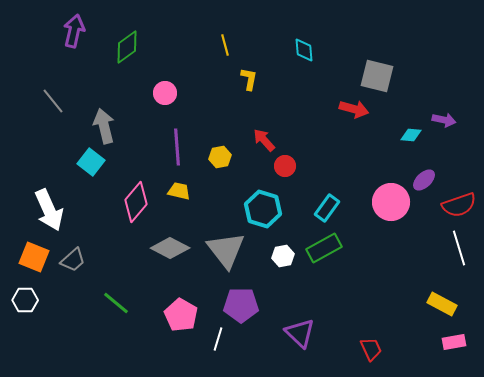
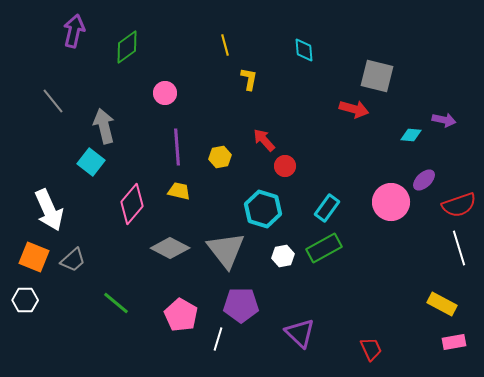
pink diamond at (136, 202): moved 4 px left, 2 px down
